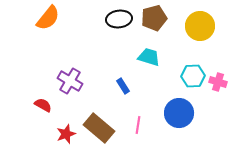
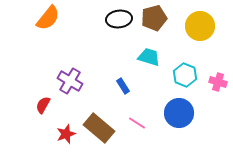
cyan hexagon: moved 8 px left, 1 px up; rotated 25 degrees clockwise
red semicircle: rotated 90 degrees counterclockwise
pink line: moved 1 px left, 2 px up; rotated 66 degrees counterclockwise
